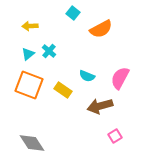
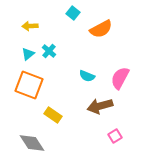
yellow rectangle: moved 10 px left, 25 px down
